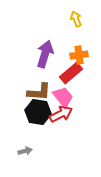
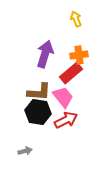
red arrow: moved 5 px right, 6 px down
